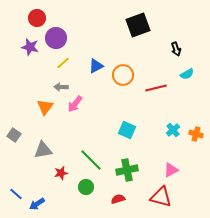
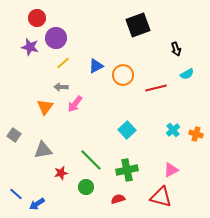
cyan square: rotated 24 degrees clockwise
